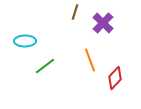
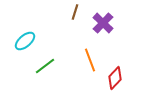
cyan ellipse: rotated 40 degrees counterclockwise
